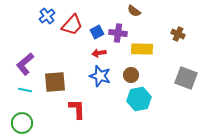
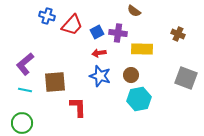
blue cross: rotated 35 degrees counterclockwise
red L-shape: moved 1 px right, 2 px up
